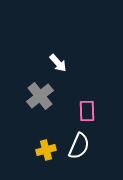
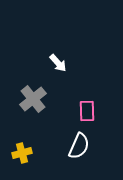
gray cross: moved 7 px left, 3 px down
yellow cross: moved 24 px left, 3 px down
